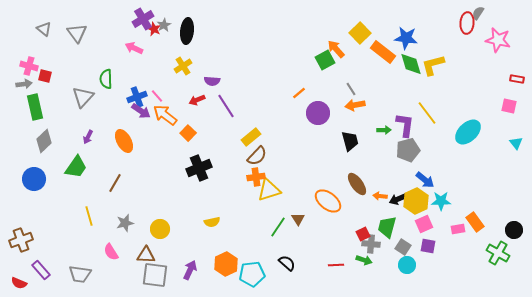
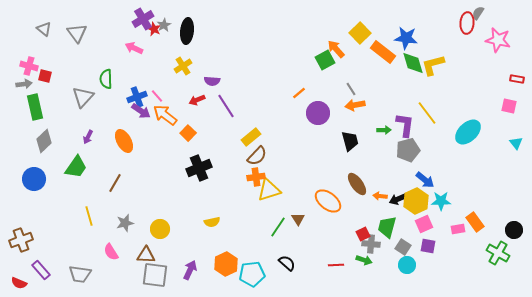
green diamond at (411, 64): moved 2 px right, 1 px up
